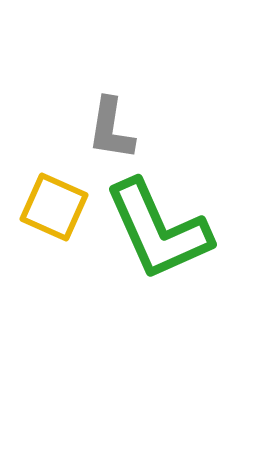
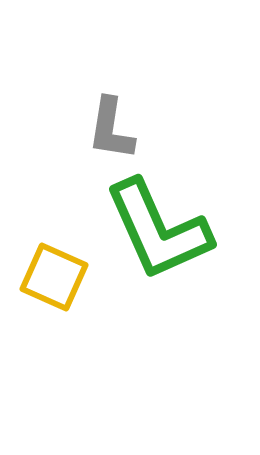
yellow square: moved 70 px down
